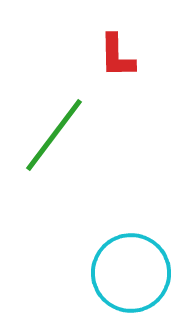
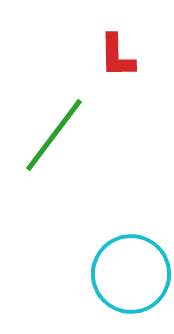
cyan circle: moved 1 px down
